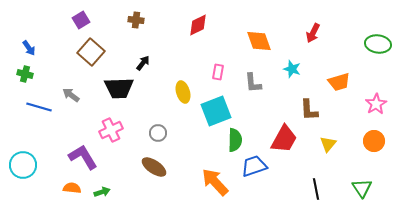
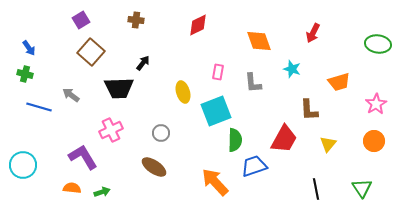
gray circle: moved 3 px right
